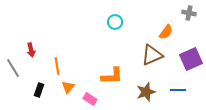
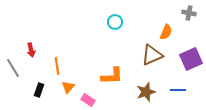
orange semicircle: rotated 14 degrees counterclockwise
pink rectangle: moved 2 px left, 1 px down
